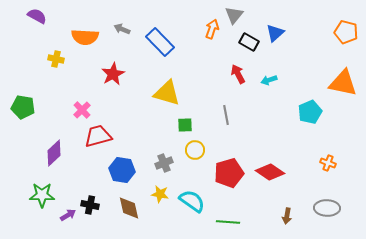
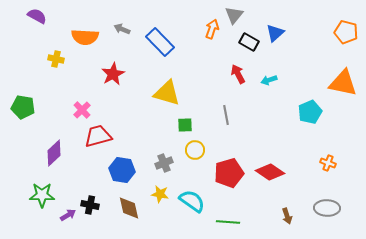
brown arrow: rotated 28 degrees counterclockwise
